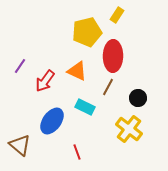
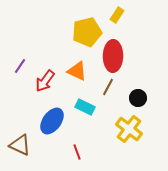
brown triangle: rotated 15 degrees counterclockwise
